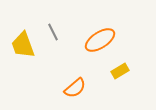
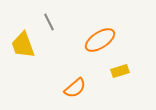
gray line: moved 4 px left, 10 px up
yellow rectangle: rotated 12 degrees clockwise
